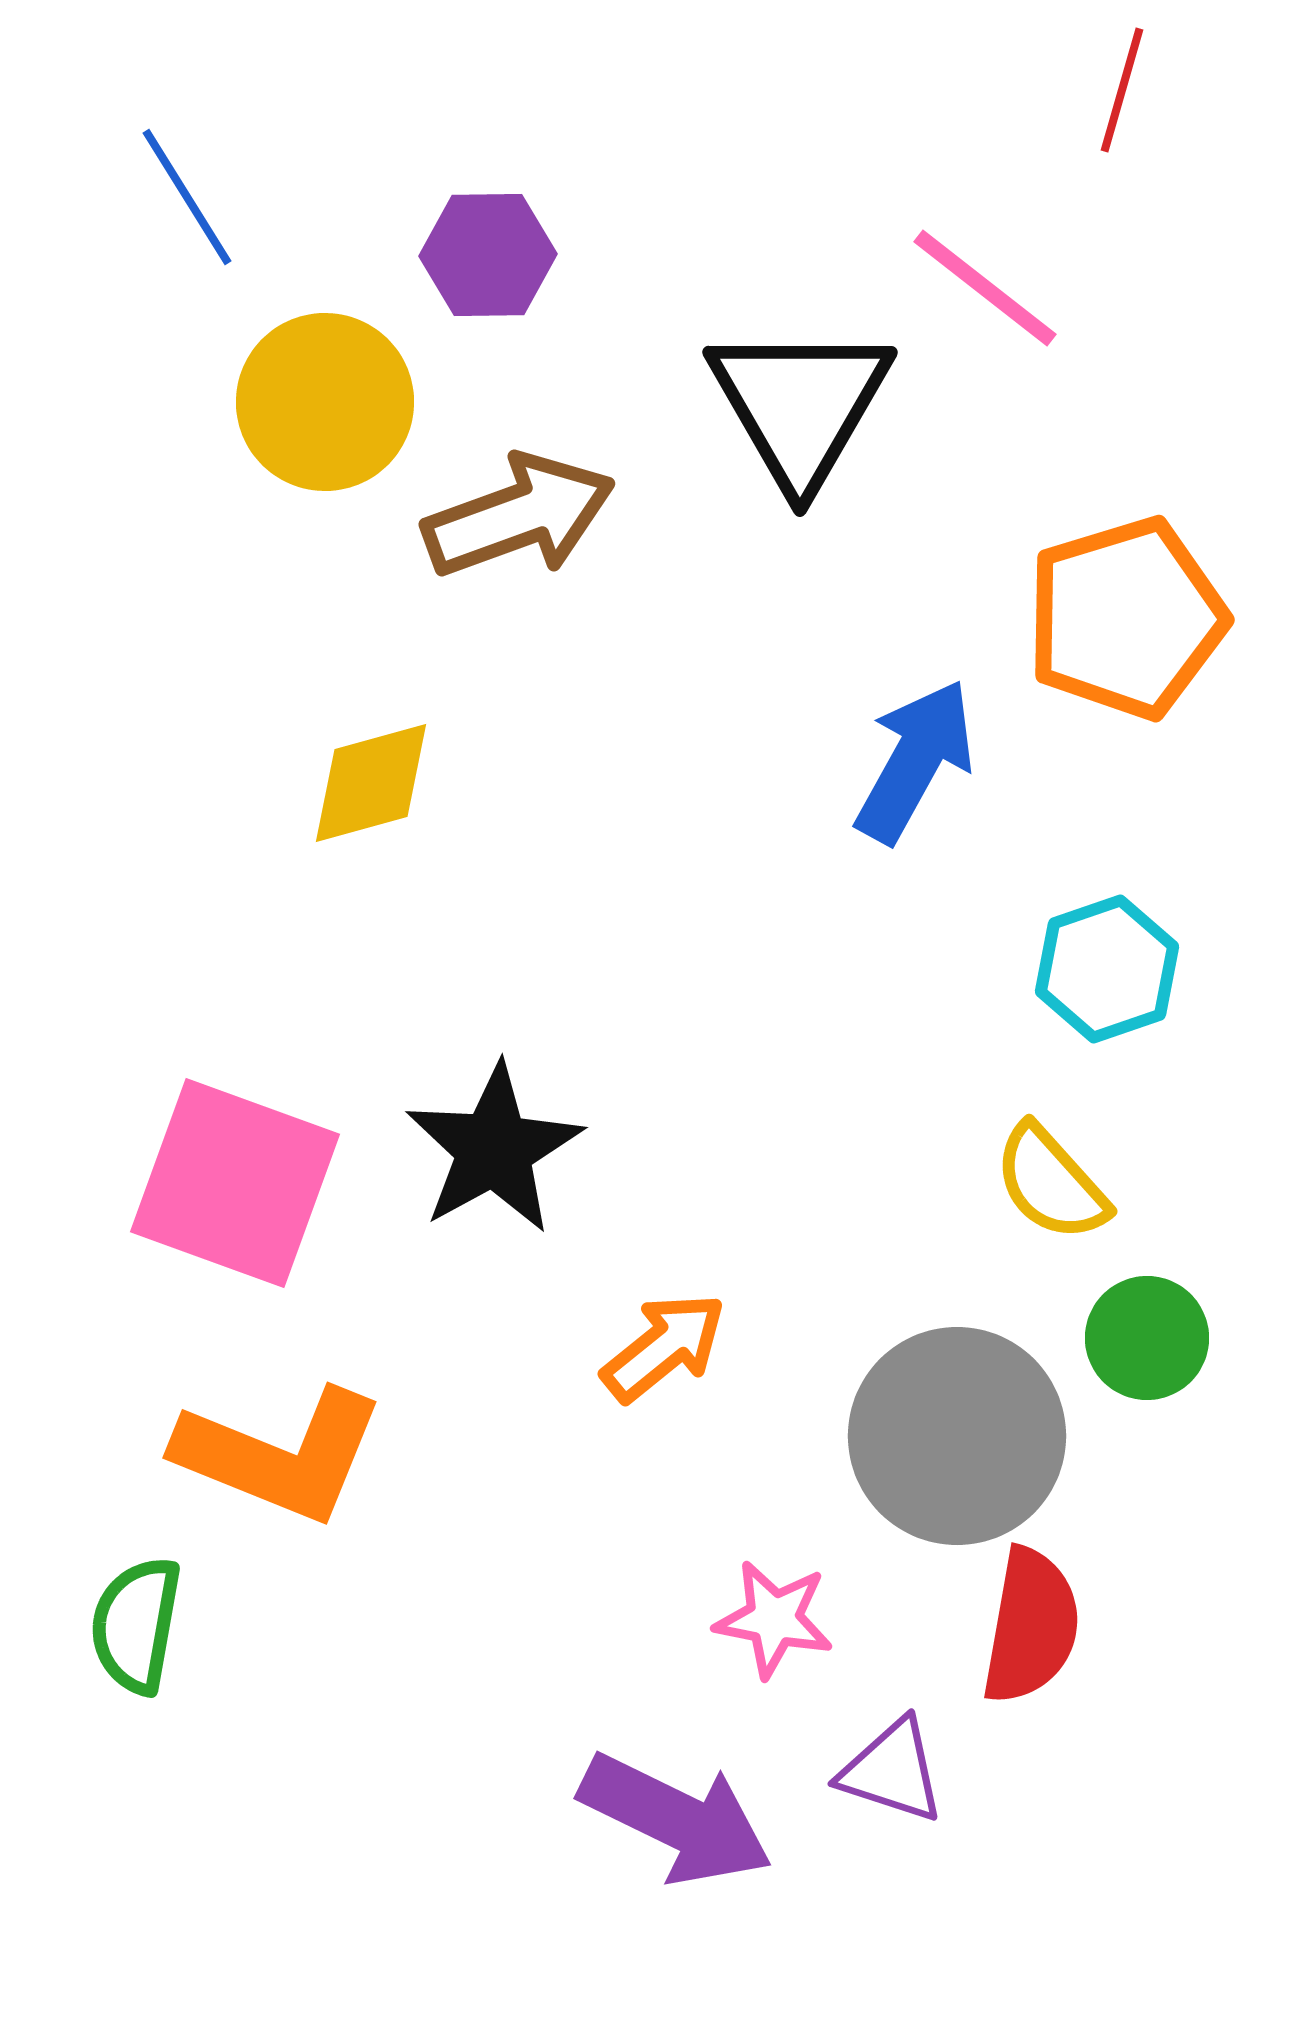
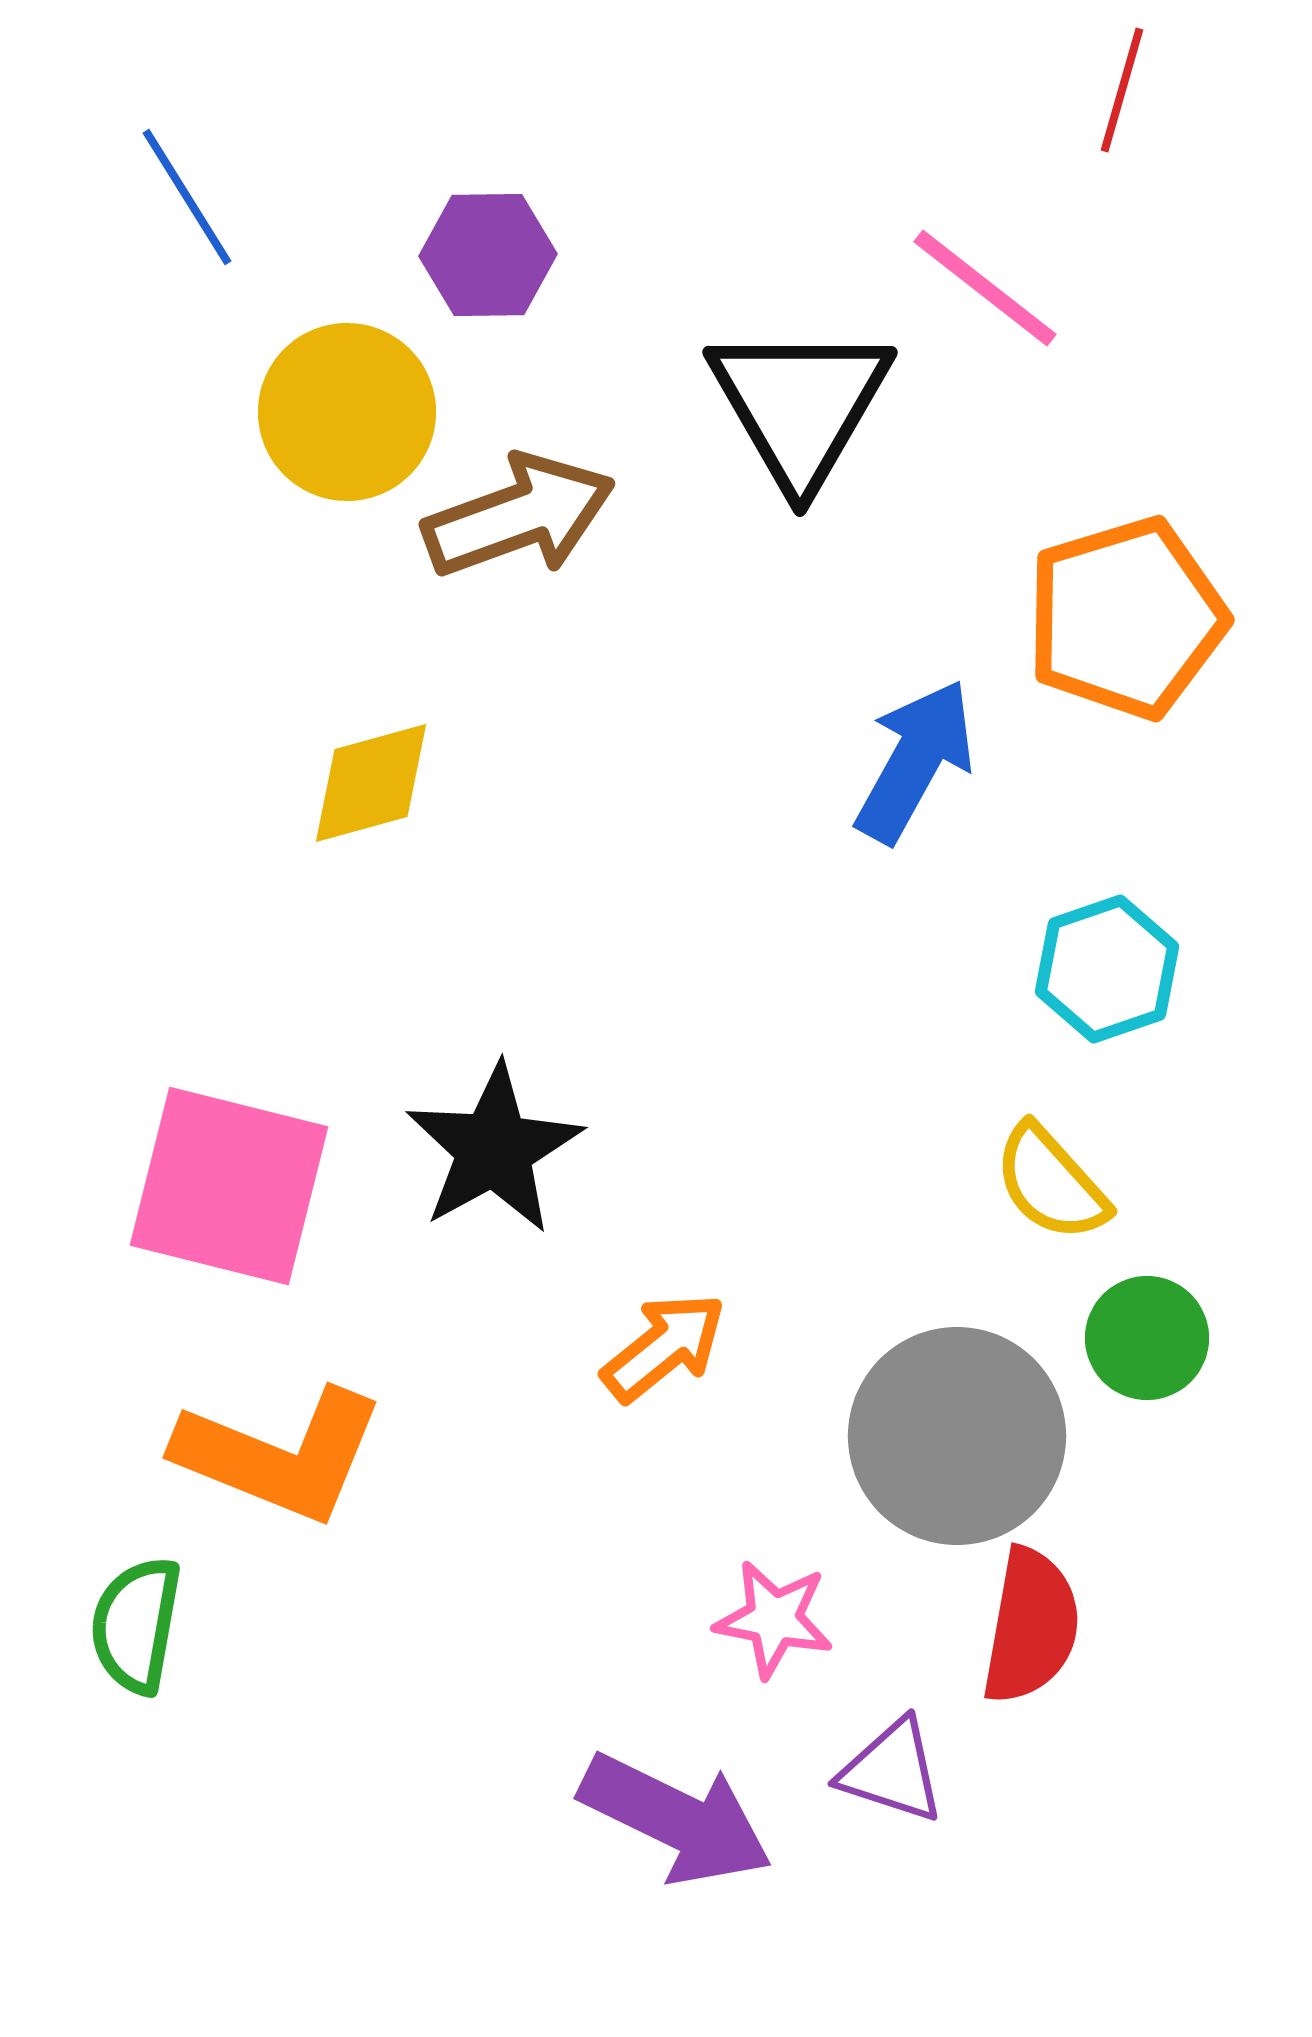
yellow circle: moved 22 px right, 10 px down
pink square: moved 6 px left, 3 px down; rotated 6 degrees counterclockwise
